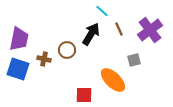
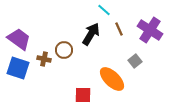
cyan line: moved 2 px right, 1 px up
purple cross: rotated 20 degrees counterclockwise
purple trapezoid: rotated 65 degrees counterclockwise
brown circle: moved 3 px left
gray square: moved 1 px right, 1 px down; rotated 24 degrees counterclockwise
blue square: moved 1 px up
orange ellipse: moved 1 px left, 1 px up
red square: moved 1 px left
